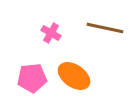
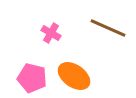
brown line: moved 3 px right; rotated 12 degrees clockwise
pink pentagon: rotated 20 degrees clockwise
